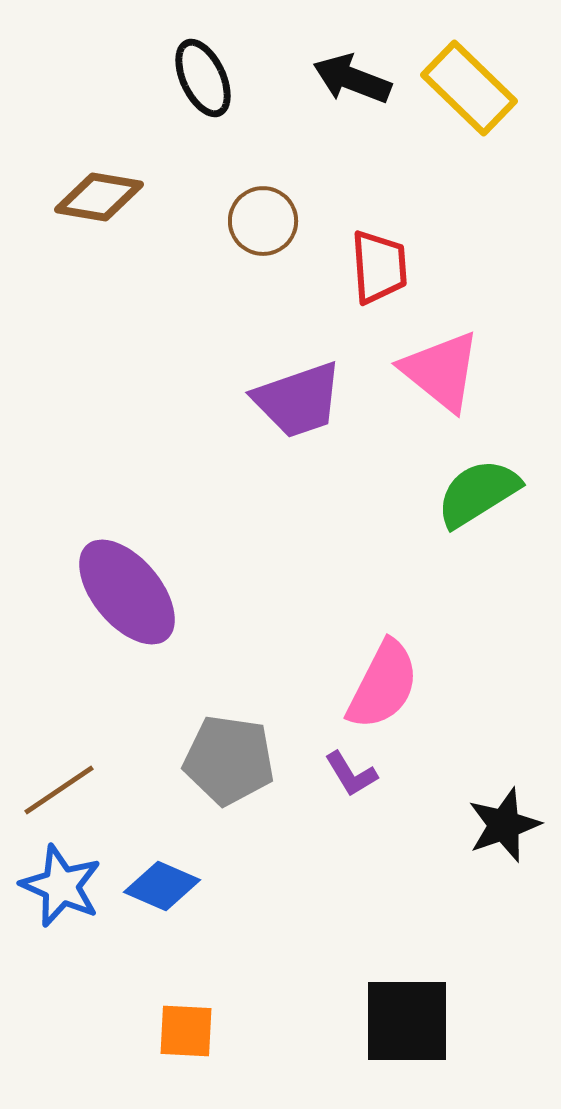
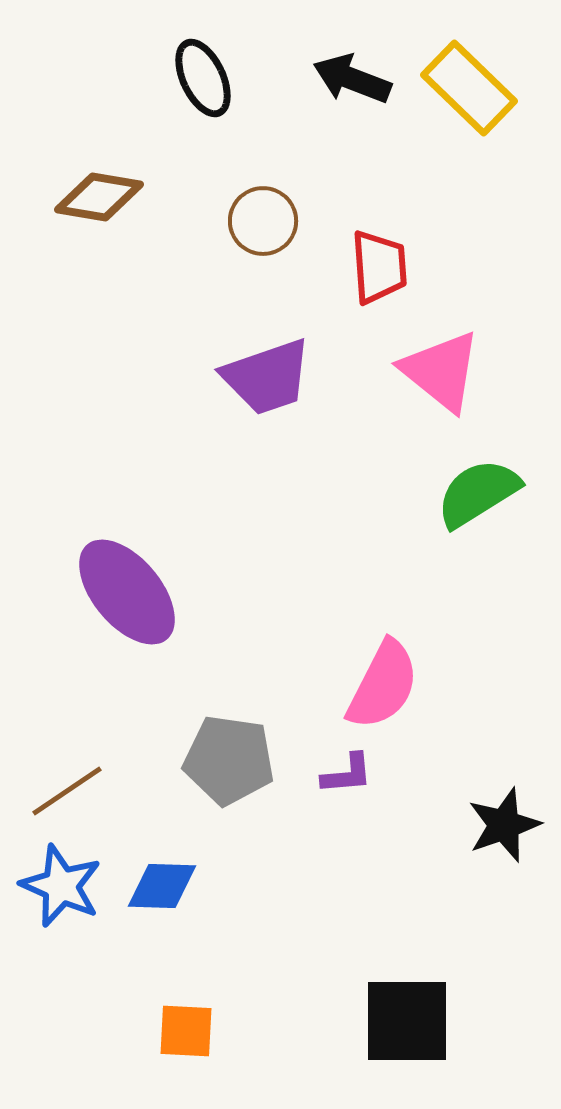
purple trapezoid: moved 31 px left, 23 px up
purple L-shape: moved 4 px left; rotated 64 degrees counterclockwise
brown line: moved 8 px right, 1 px down
blue diamond: rotated 22 degrees counterclockwise
